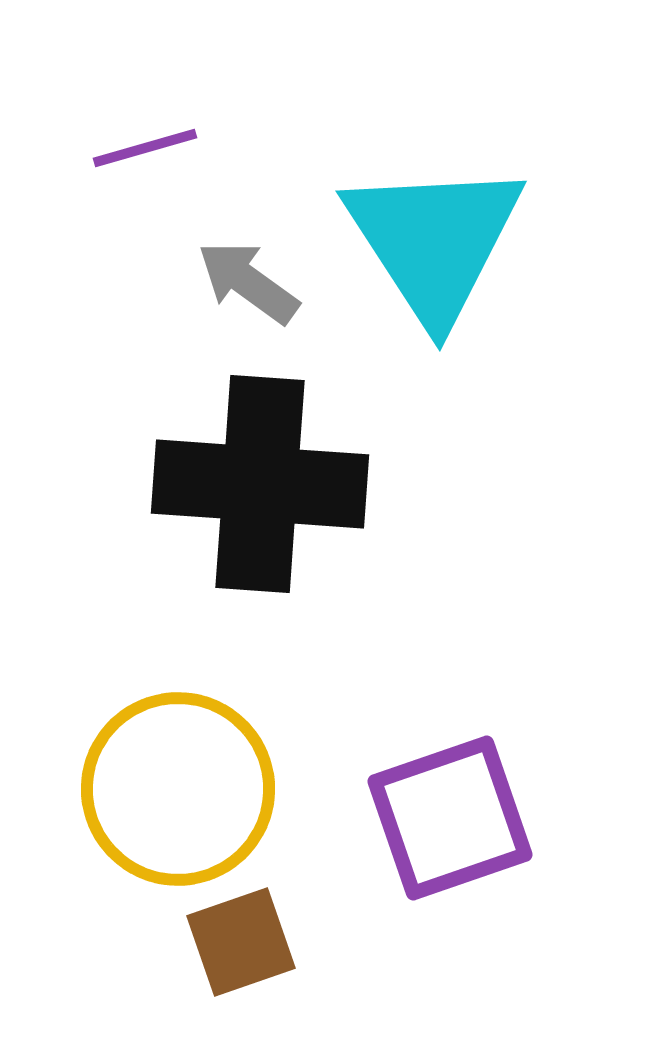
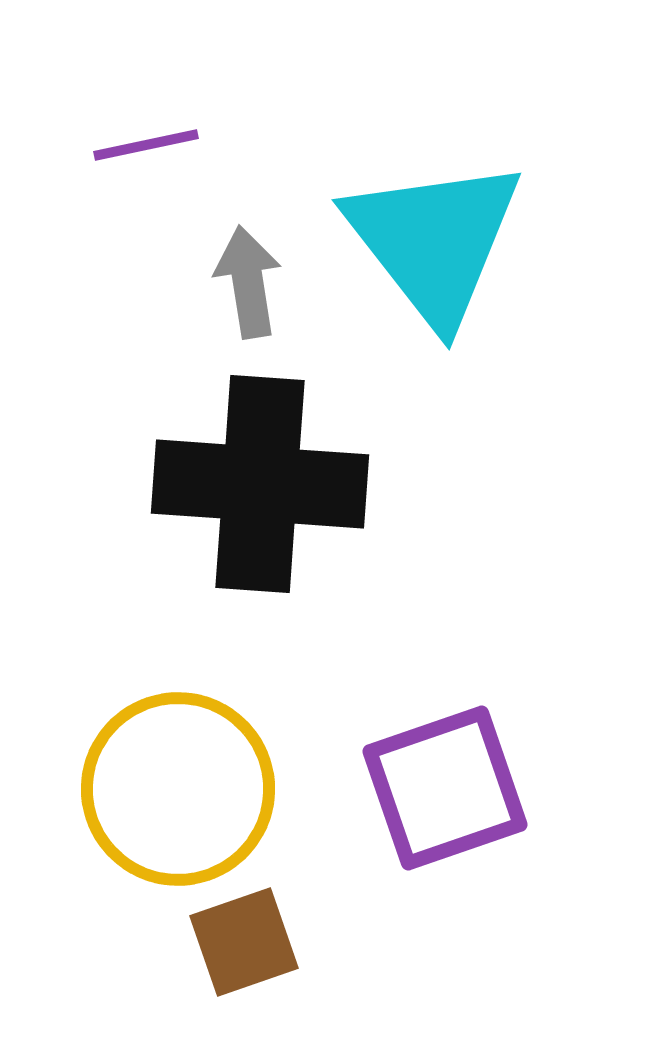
purple line: moved 1 px right, 3 px up; rotated 4 degrees clockwise
cyan triangle: rotated 5 degrees counterclockwise
gray arrow: rotated 45 degrees clockwise
purple square: moved 5 px left, 30 px up
brown square: moved 3 px right
